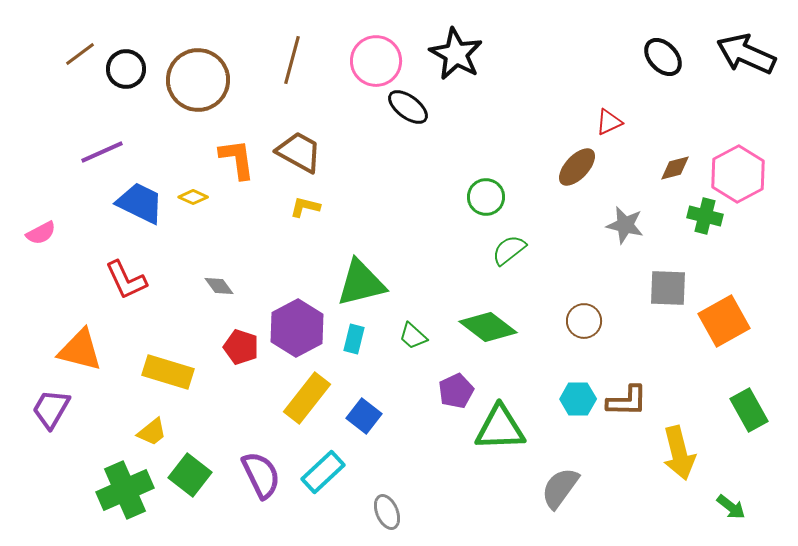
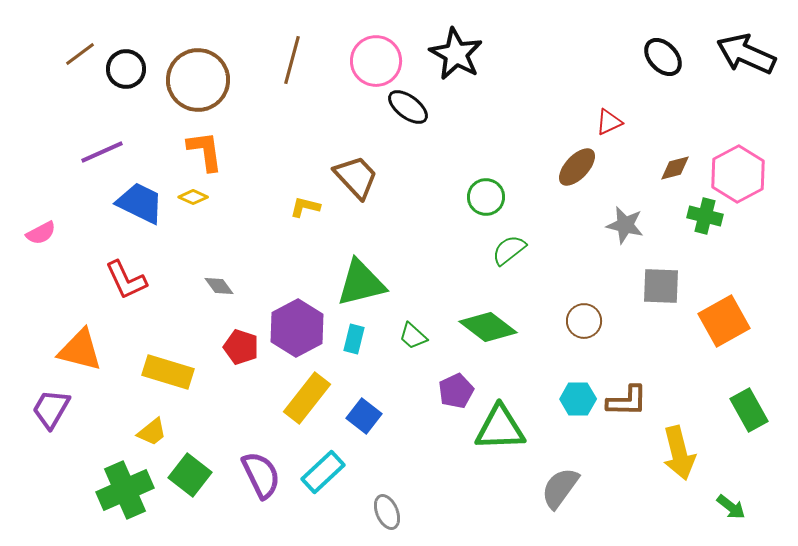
brown trapezoid at (299, 152): moved 57 px right, 25 px down; rotated 18 degrees clockwise
orange L-shape at (237, 159): moved 32 px left, 8 px up
gray square at (668, 288): moved 7 px left, 2 px up
